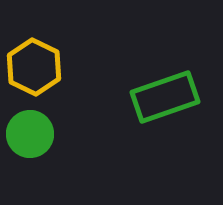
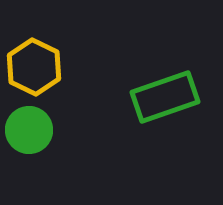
green circle: moved 1 px left, 4 px up
